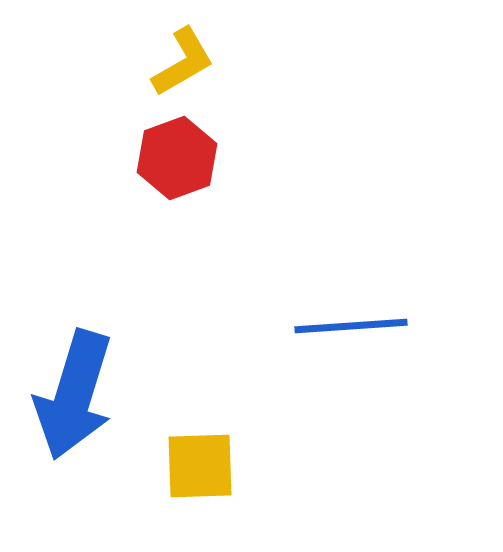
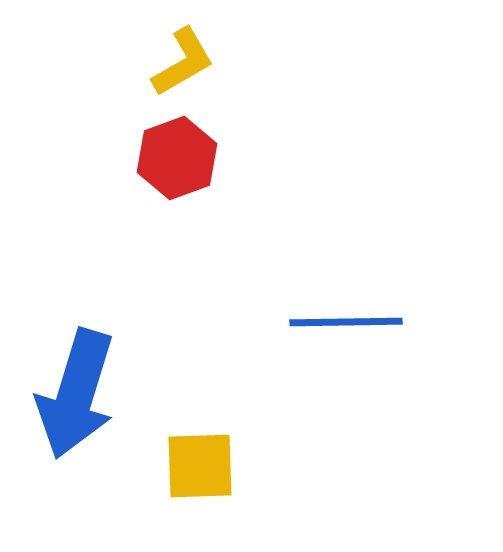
blue line: moved 5 px left, 4 px up; rotated 3 degrees clockwise
blue arrow: moved 2 px right, 1 px up
